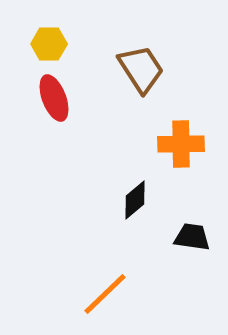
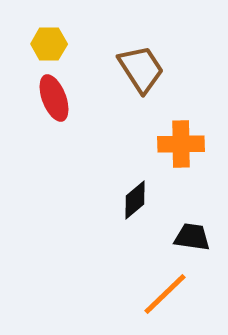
orange line: moved 60 px right
